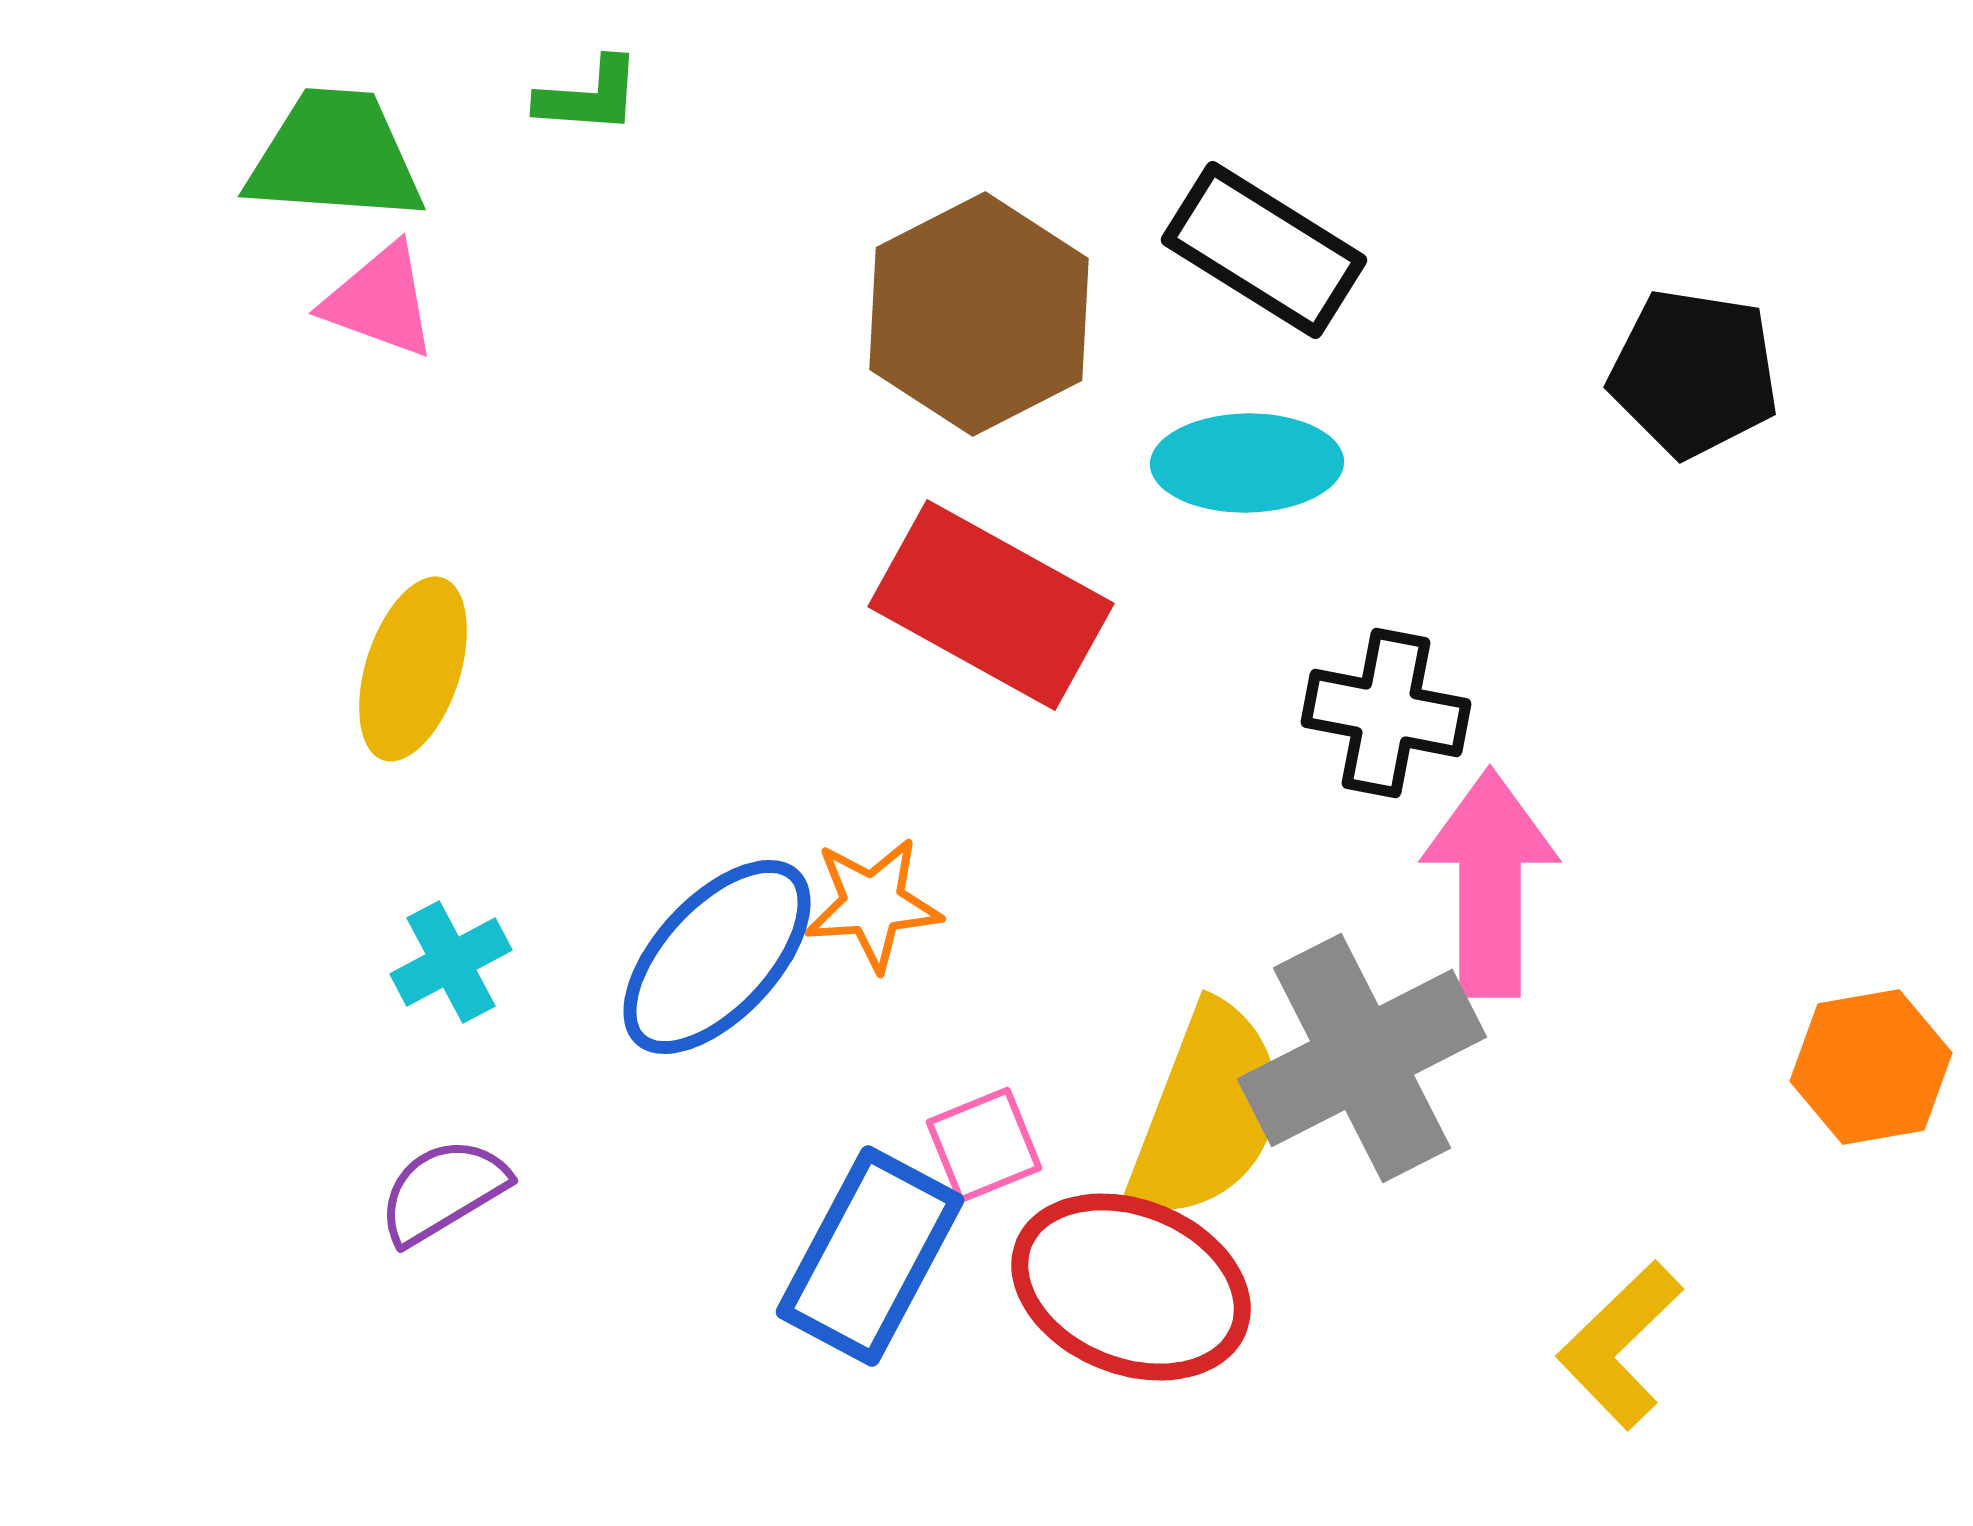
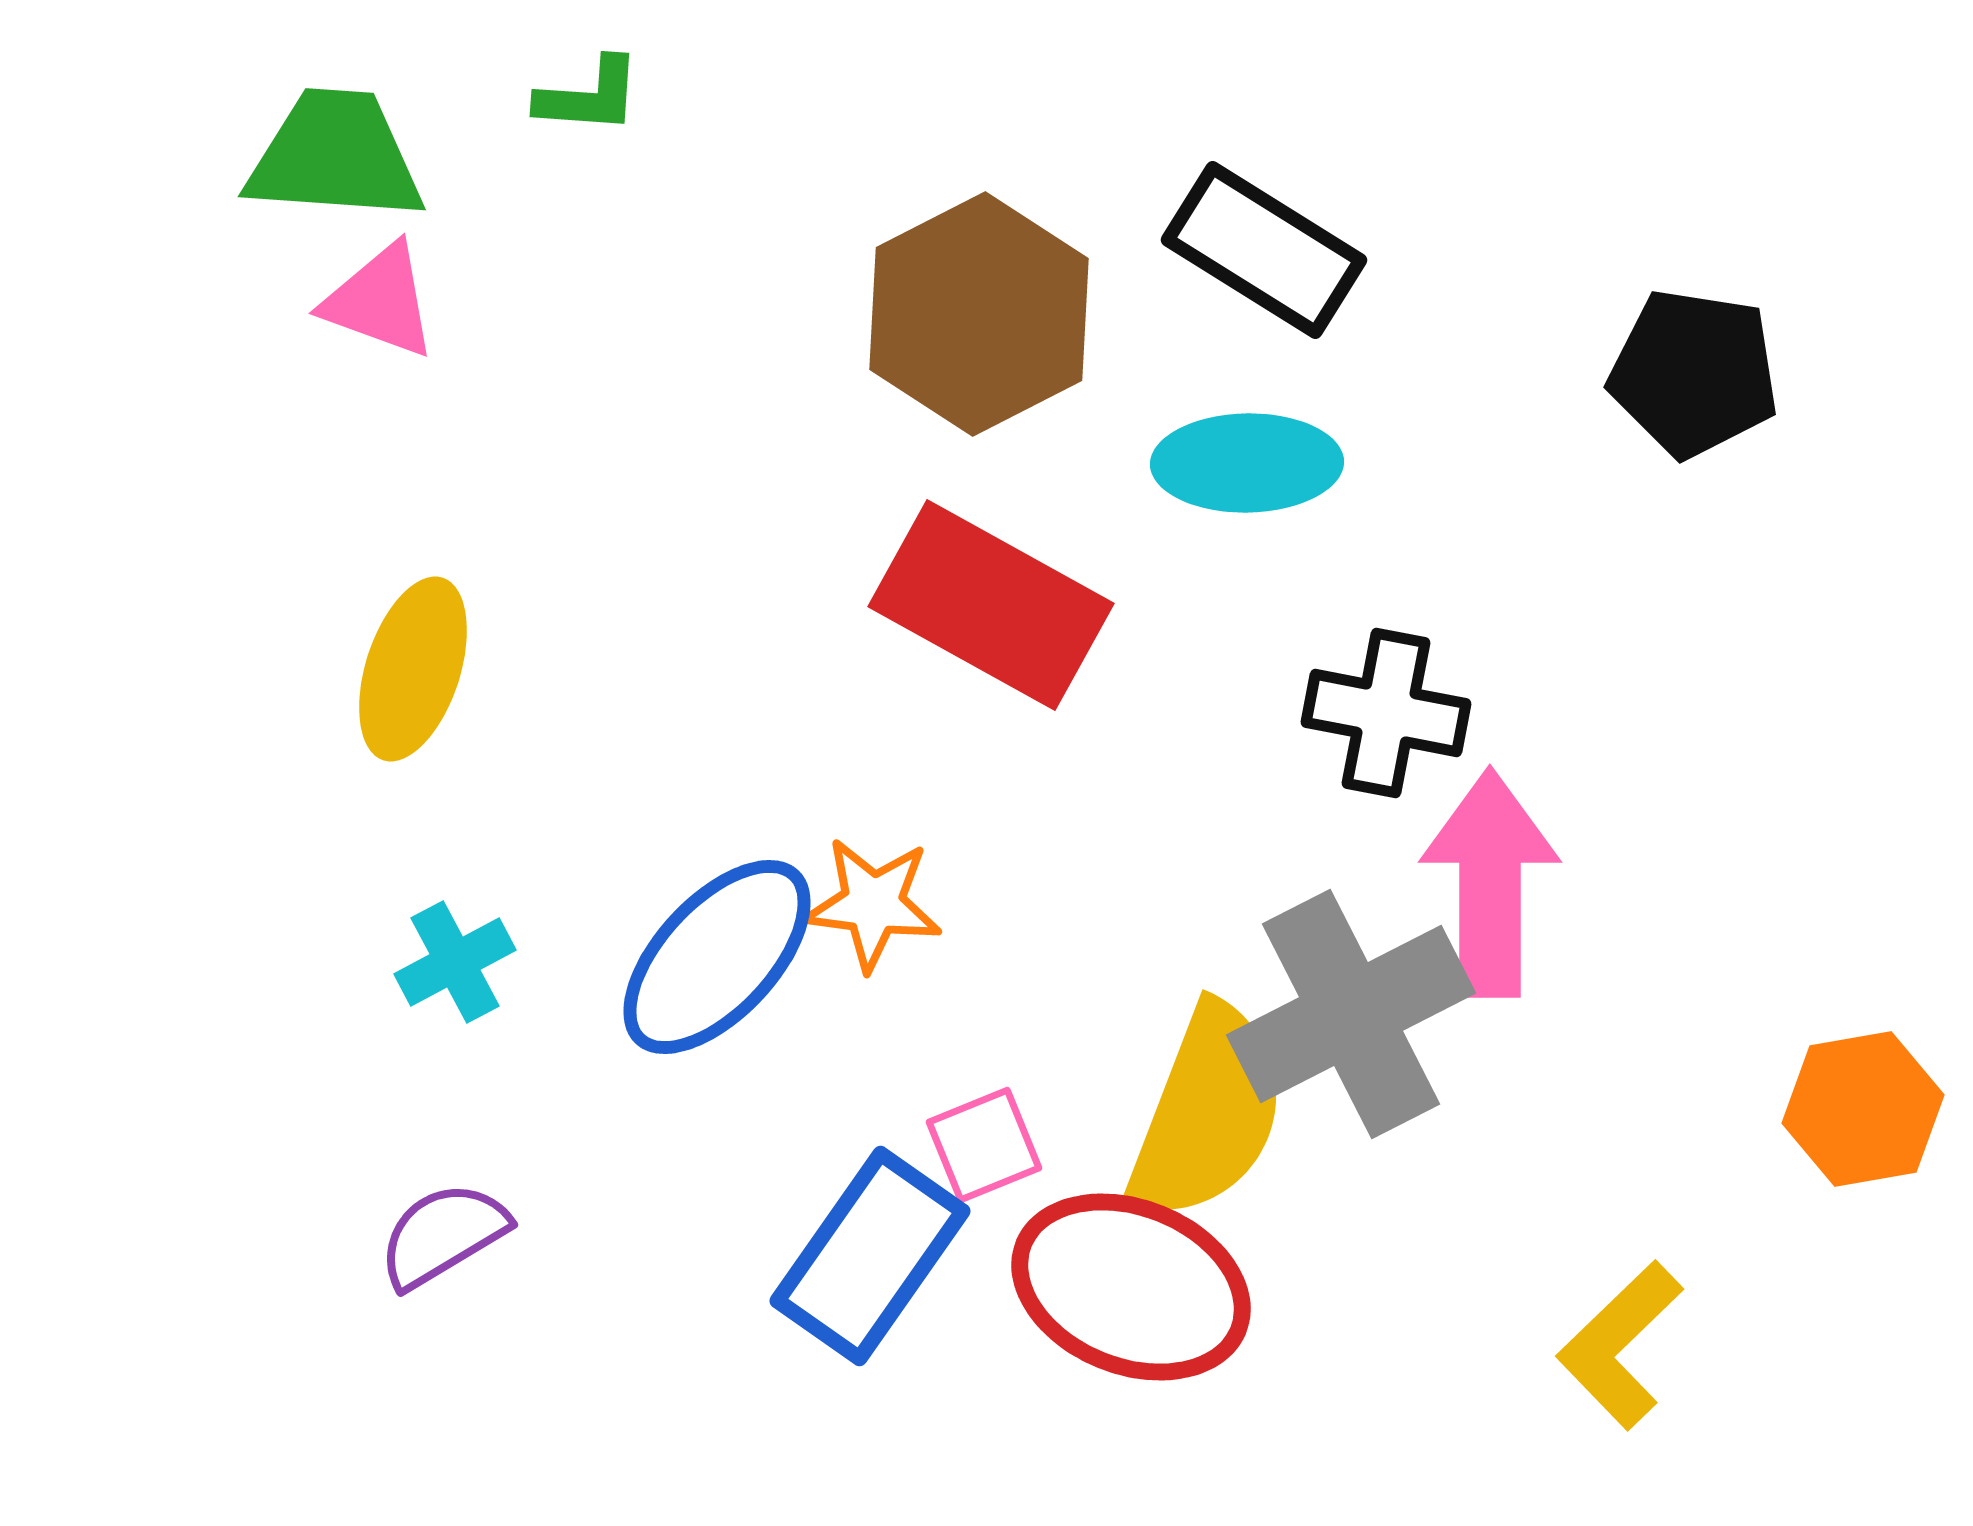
orange star: rotated 11 degrees clockwise
cyan cross: moved 4 px right
gray cross: moved 11 px left, 44 px up
orange hexagon: moved 8 px left, 42 px down
purple semicircle: moved 44 px down
blue rectangle: rotated 7 degrees clockwise
